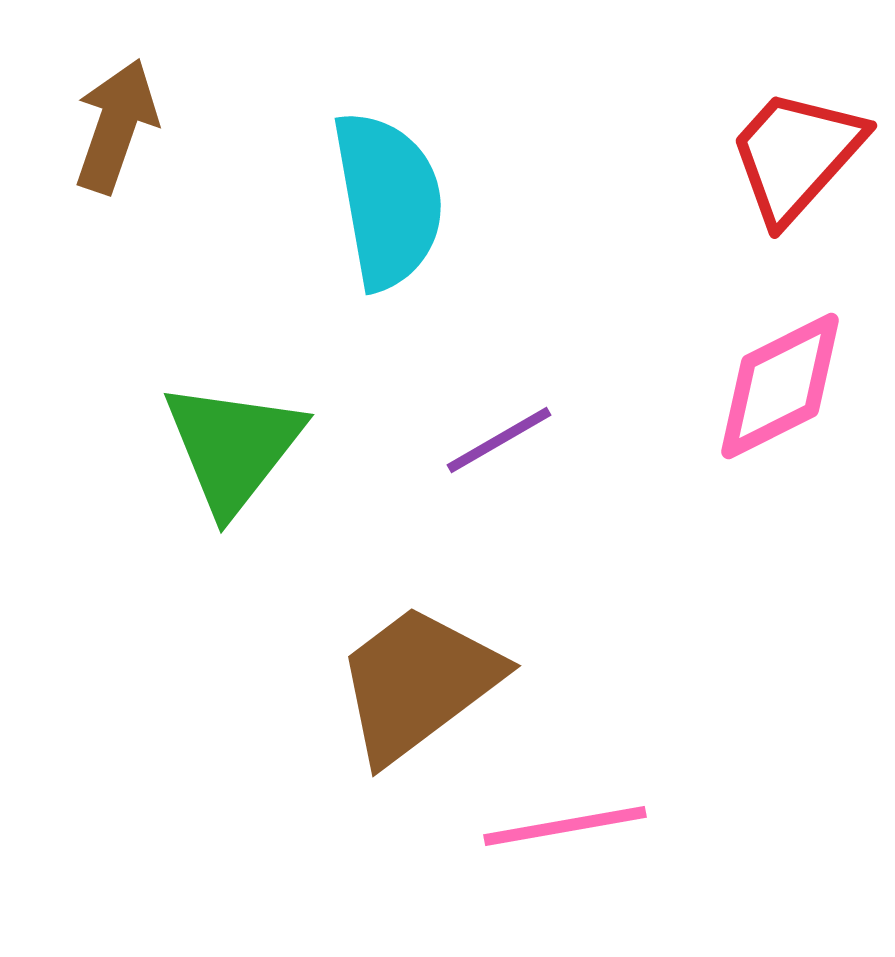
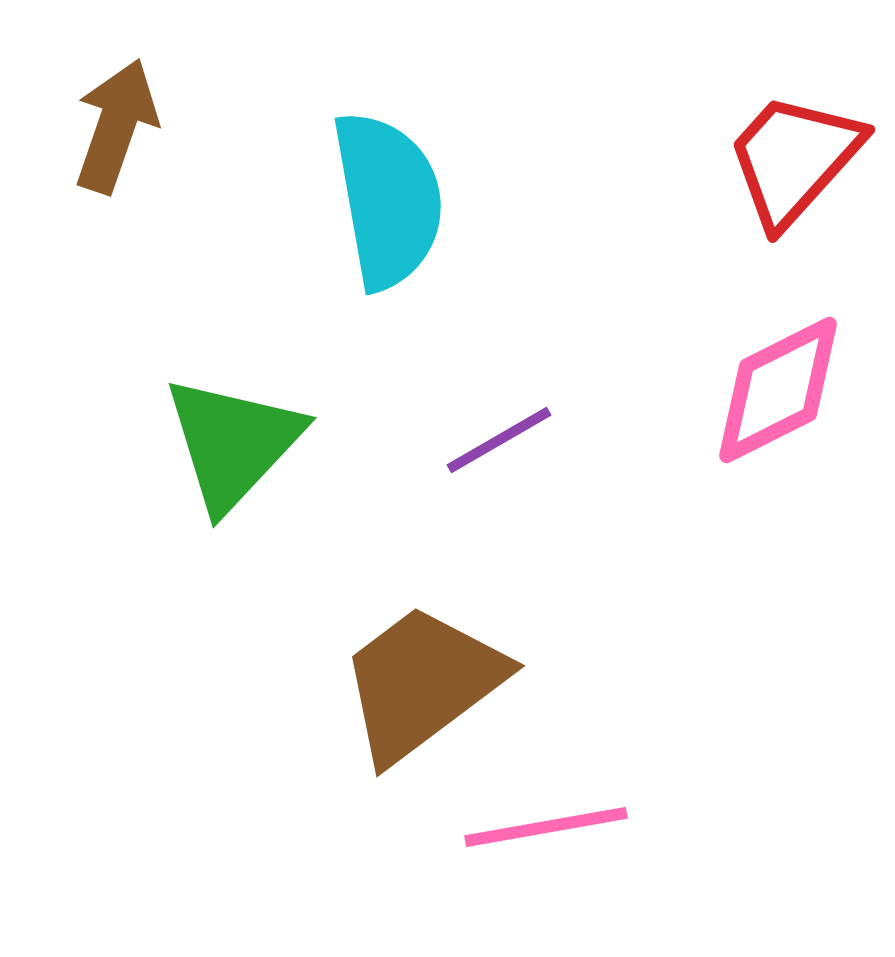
red trapezoid: moved 2 px left, 4 px down
pink diamond: moved 2 px left, 4 px down
green triangle: moved 4 px up; rotated 5 degrees clockwise
brown trapezoid: moved 4 px right
pink line: moved 19 px left, 1 px down
